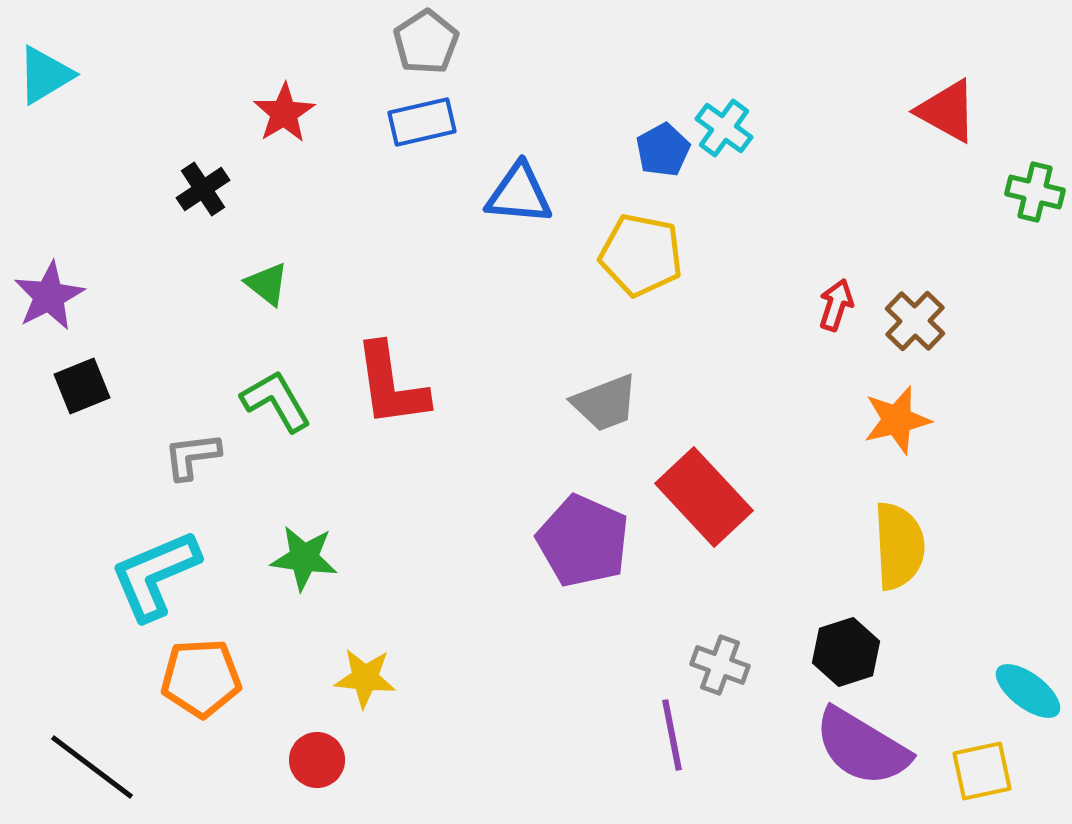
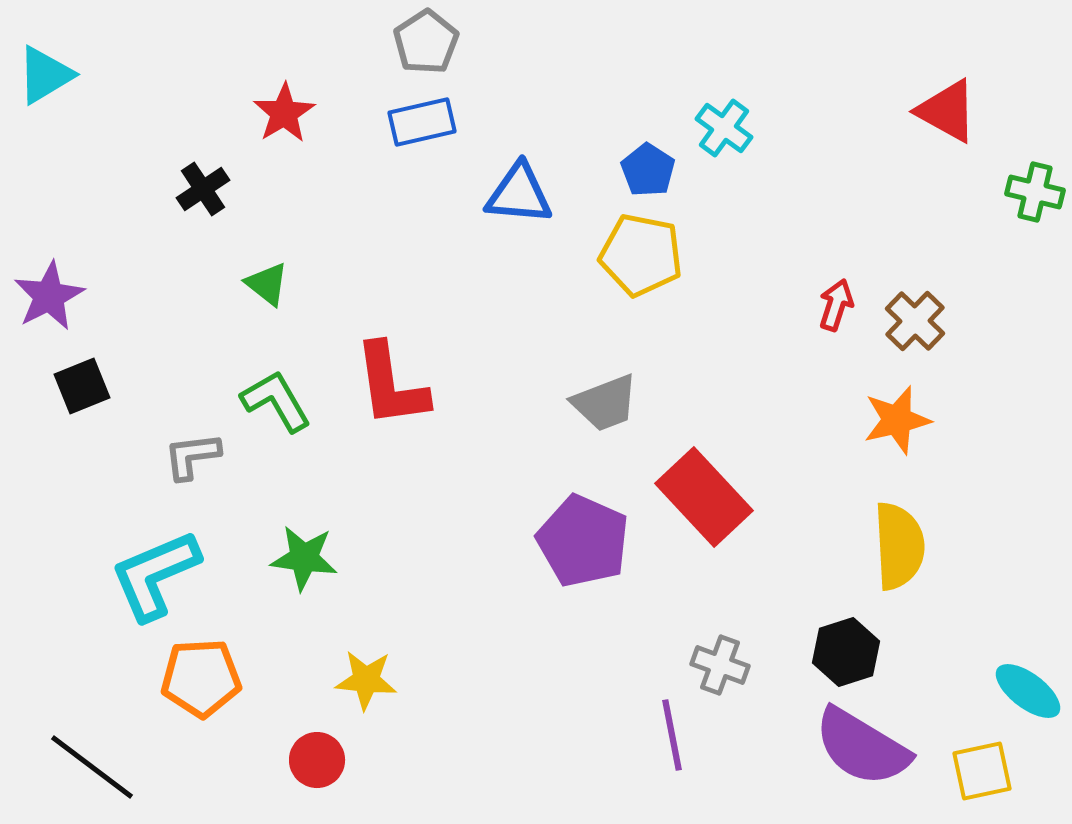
blue pentagon: moved 15 px left, 20 px down; rotated 10 degrees counterclockwise
yellow star: moved 1 px right, 2 px down
